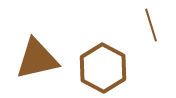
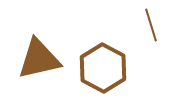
brown triangle: moved 2 px right
